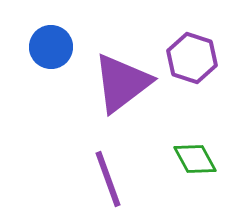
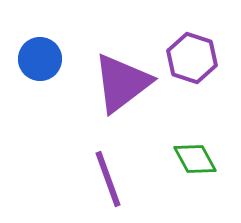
blue circle: moved 11 px left, 12 px down
